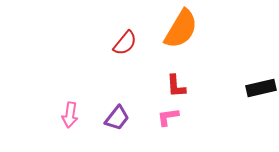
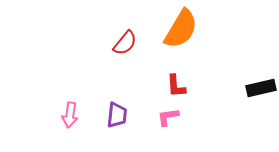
purple trapezoid: moved 3 px up; rotated 32 degrees counterclockwise
